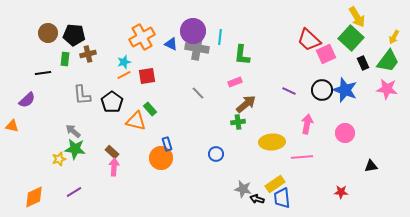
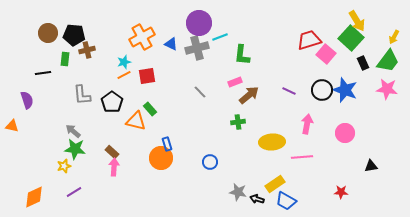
yellow arrow at (357, 17): moved 4 px down
purple circle at (193, 31): moved 6 px right, 8 px up
cyan line at (220, 37): rotated 63 degrees clockwise
red trapezoid at (309, 40): rotated 120 degrees clockwise
gray cross at (197, 48): rotated 25 degrees counterclockwise
brown cross at (88, 54): moved 1 px left, 4 px up
pink square at (326, 54): rotated 24 degrees counterclockwise
gray line at (198, 93): moved 2 px right, 1 px up
purple semicircle at (27, 100): rotated 66 degrees counterclockwise
brown arrow at (246, 104): moved 3 px right, 9 px up
blue circle at (216, 154): moved 6 px left, 8 px down
yellow star at (59, 159): moved 5 px right, 7 px down
gray star at (243, 189): moved 5 px left, 3 px down
blue trapezoid at (282, 198): moved 4 px right, 3 px down; rotated 55 degrees counterclockwise
